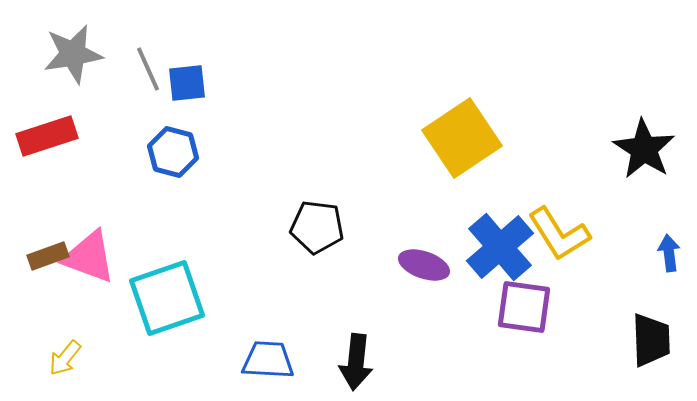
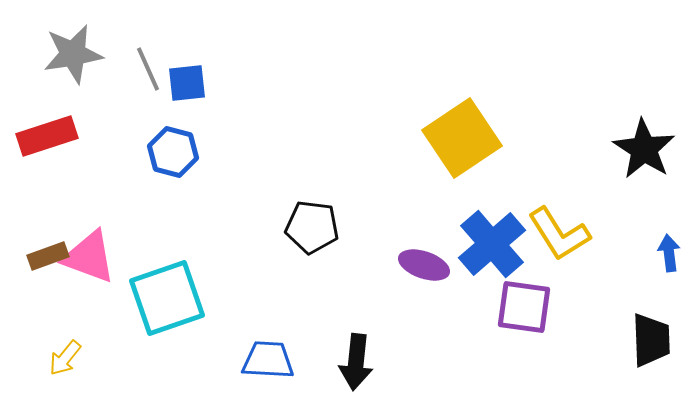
black pentagon: moved 5 px left
blue cross: moved 8 px left, 3 px up
